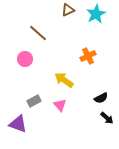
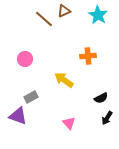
brown triangle: moved 4 px left, 1 px down
cyan star: moved 2 px right, 1 px down; rotated 12 degrees counterclockwise
brown line: moved 6 px right, 14 px up
orange cross: rotated 21 degrees clockwise
gray rectangle: moved 3 px left, 4 px up
pink triangle: moved 9 px right, 18 px down
black arrow: rotated 80 degrees clockwise
purple triangle: moved 8 px up
